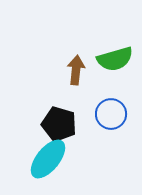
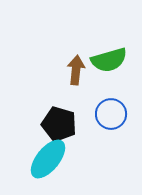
green semicircle: moved 6 px left, 1 px down
